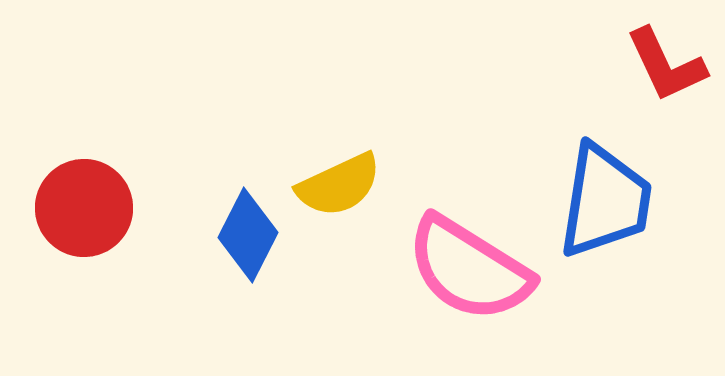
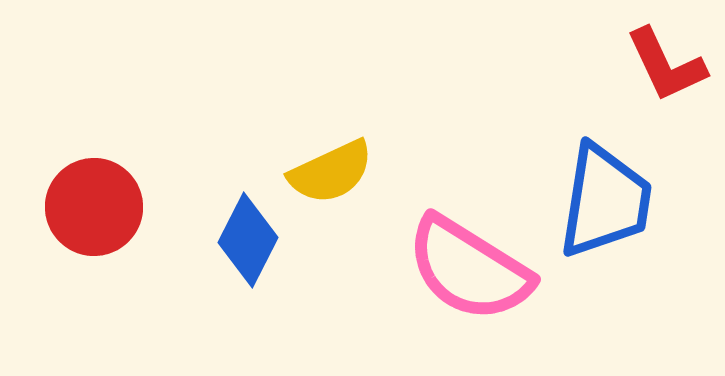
yellow semicircle: moved 8 px left, 13 px up
red circle: moved 10 px right, 1 px up
blue diamond: moved 5 px down
